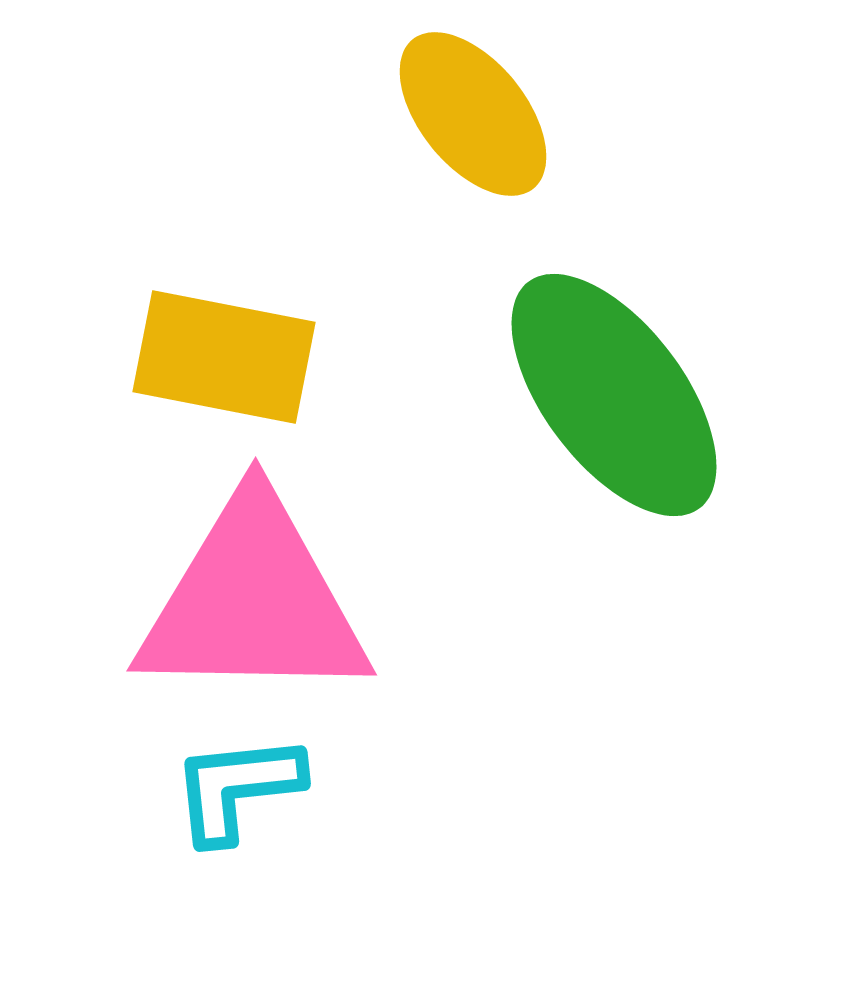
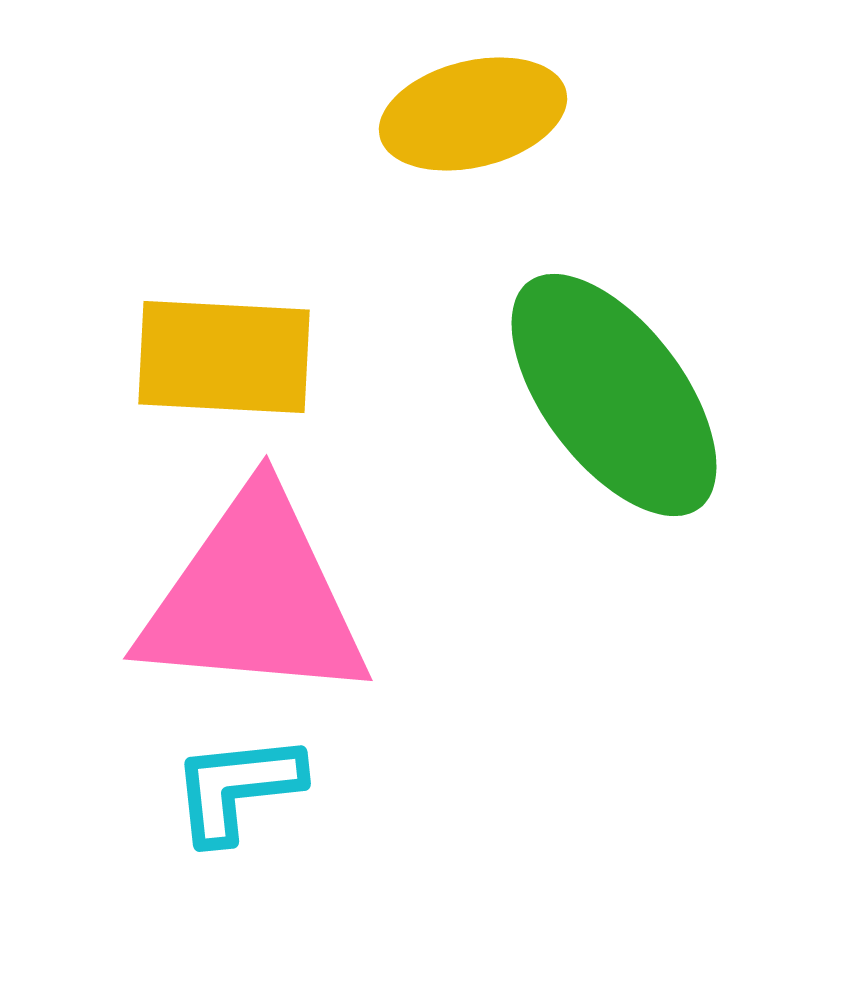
yellow ellipse: rotated 65 degrees counterclockwise
yellow rectangle: rotated 8 degrees counterclockwise
pink triangle: moved 1 px right, 3 px up; rotated 4 degrees clockwise
